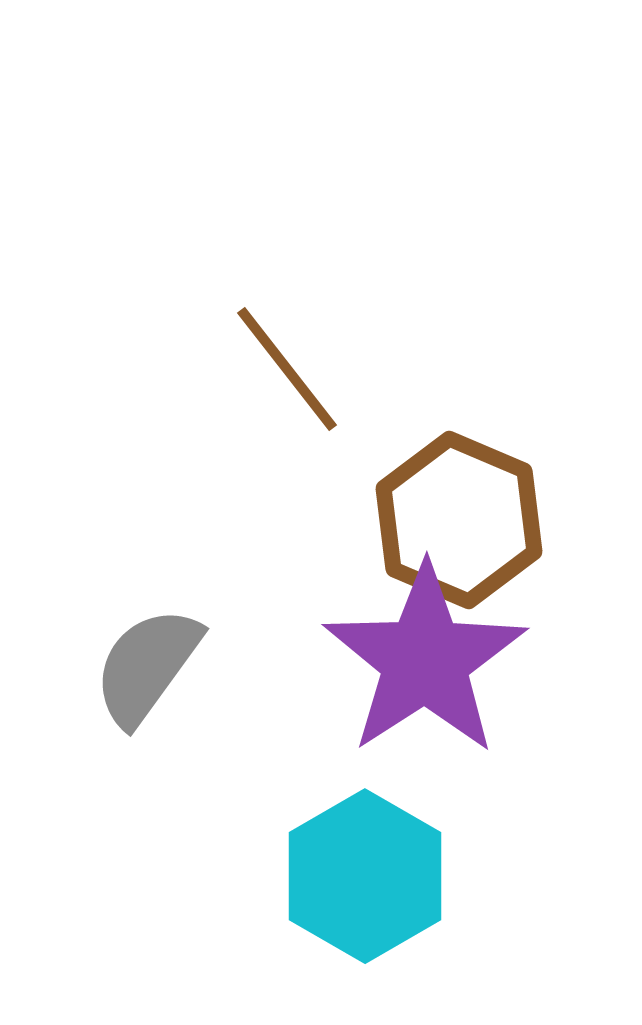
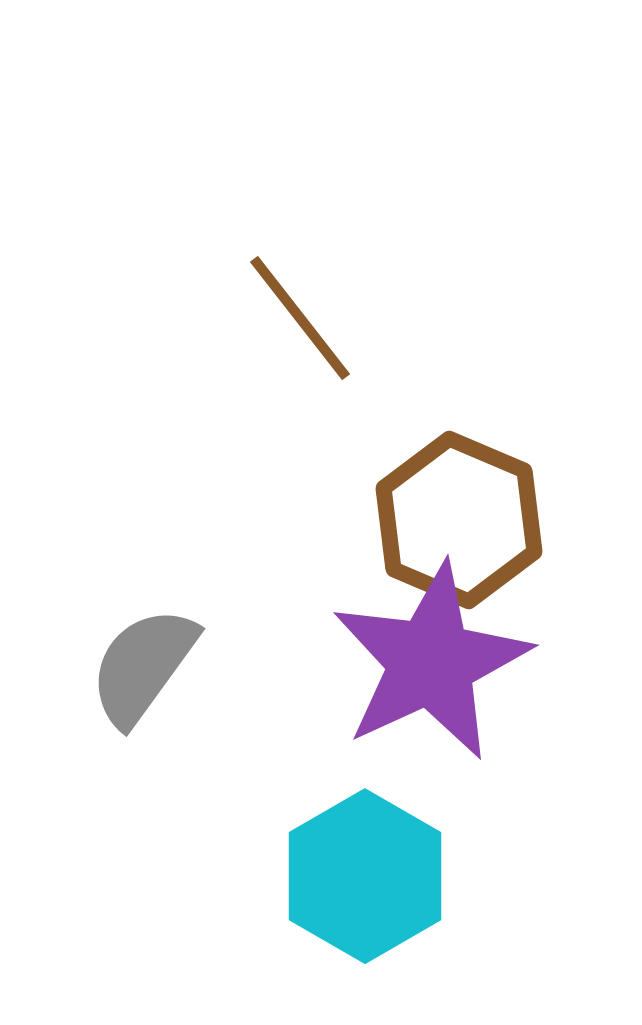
brown line: moved 13 px right, 51 px up
purple star: moved 6 px right, 2 px down; rotated 8 degrees clockwise
gray semicircle: moved 4 px left
